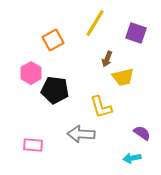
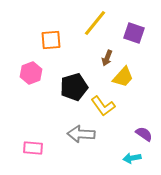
yellow line: rotated 8 degrees clockwise
purple square: moved 2 px left
orange square: moved 2 px left; rotated 25 degrees clockwise
brown arrow: moved 1 px up
pink hexagon: rotated 10 degrees clockwise
yellow trapezoid: rotated 35 degrees counterclockwise
black pentagon: moved 19 px right, 3 px up; rotated 24 degrees counterclockwise
yellow L-shape: moved 2 px right, 1 px up; rotated 20 degrees counterclockwise
purple semicircle: moved 2 px right, 1 px down
pink rectangle: moved 3 px down
